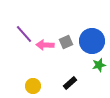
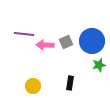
purple line: rotated 42 degrees counterclockwise
black rectangle: rotated 40 degrees counterclockwise
